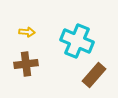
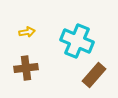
yellow arrow: rotated 14 degrees counterclockwise
brown cross: moved 4 px down
